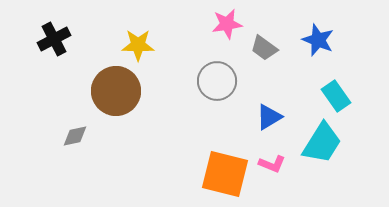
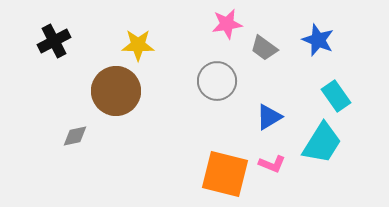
black cross: moved 2 px down
